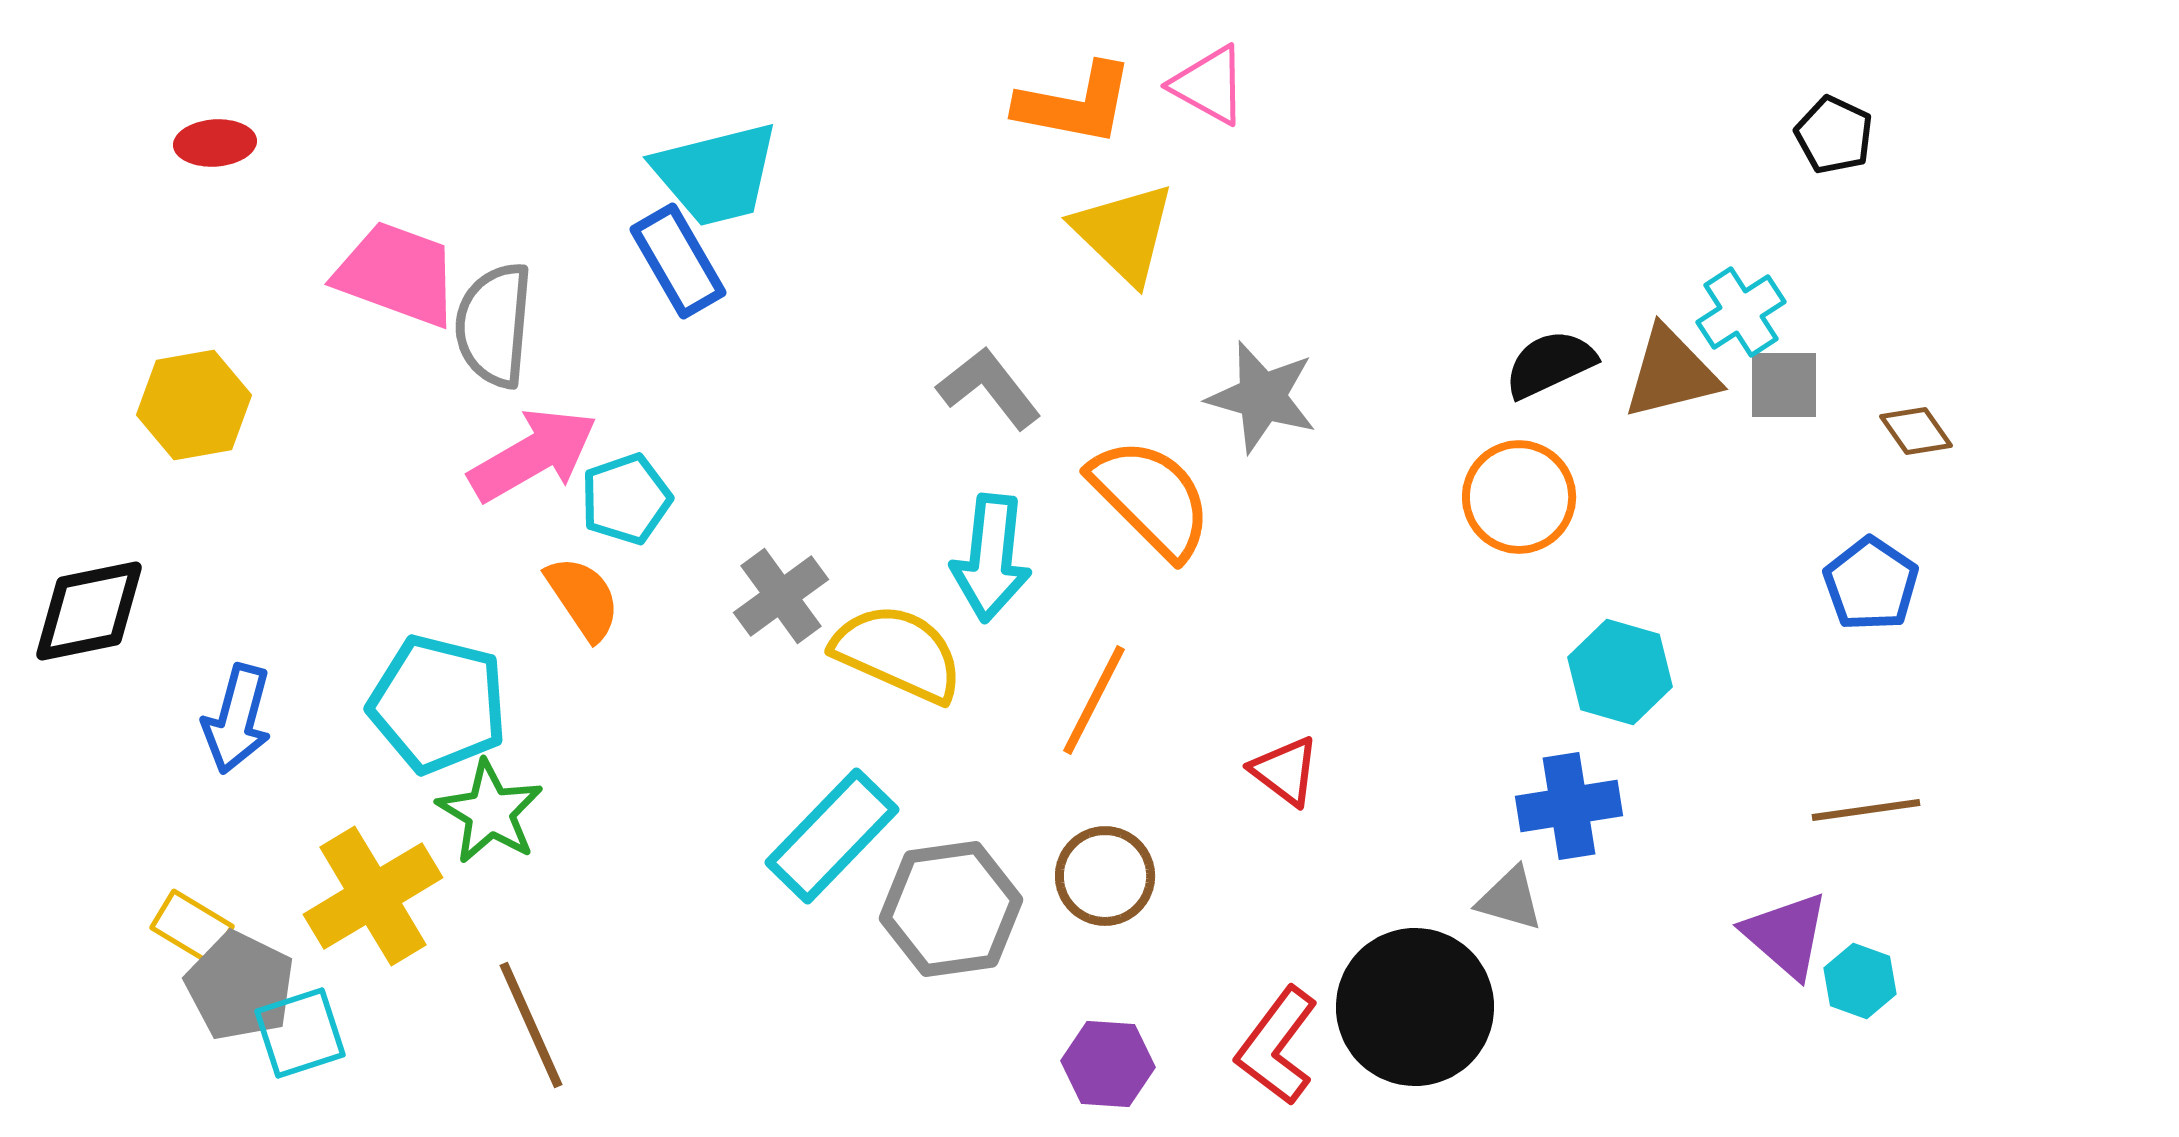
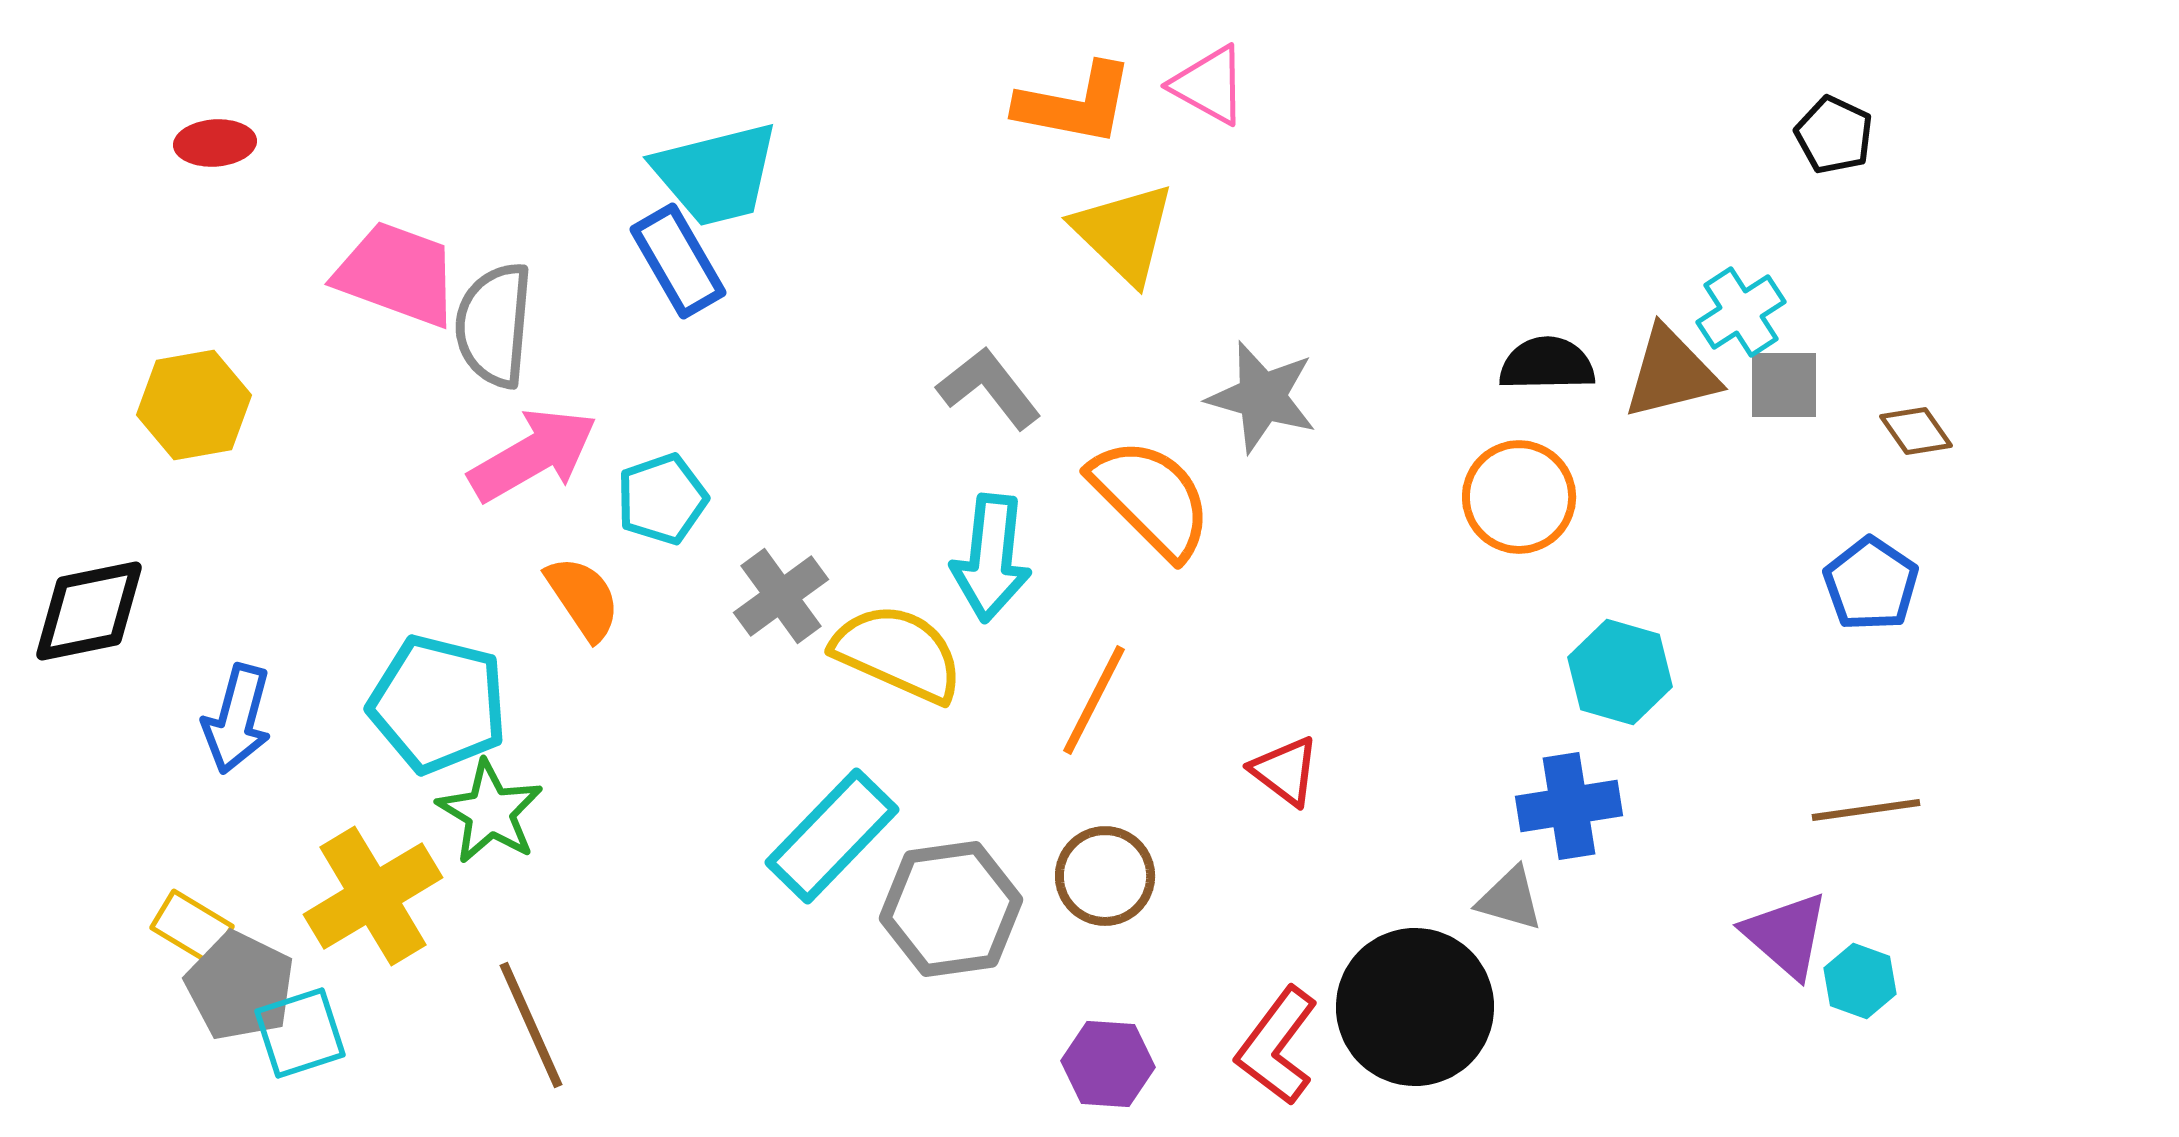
black semicircle at (1550, 364): moved 3 px left; rotated 24 degrees clockwise
cyan pentagon at (626, 499): moved 36 px right
